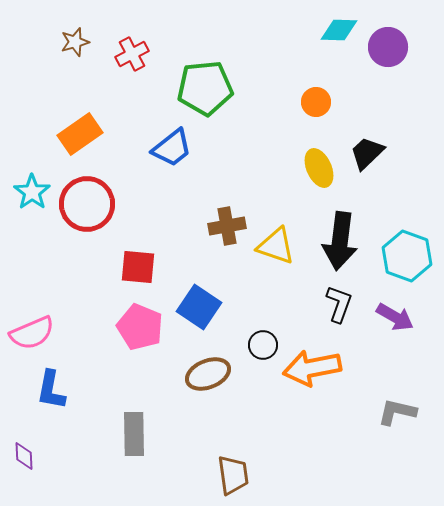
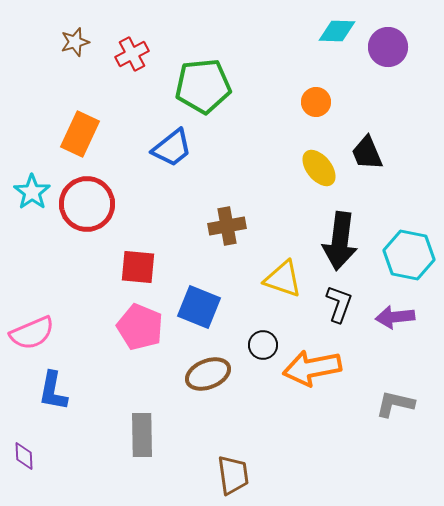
cyan diamond: moved 2 px left, 1 px down
green pentagon: moved 2 px left, 2 px up
orange rectangle: rotated 30 degrees counterclockwise
black trapezoid: rotated 69 degrees counterclockwise
yellow ellipse: rotated 15 degrees counterclockwise
yellow triangle: moved 7 px right, 33 px down
cyan hexagon: moved 2 px right, 1 px up; rotated 9 degrees counterclockwise
blue square: rotated 12 degrees counterclockwise
purple arrow: rotated 144 degrees clockwise
blue L-shape: moved 2 px right, 1 px down
gray L-shape: moved 2 px left, 8 px up
gray rectangle: moved 8 px right, 1 px down
